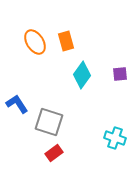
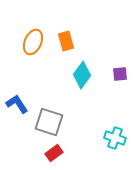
orange ellipse: moved 2 px left; rotated 55 degrees clockwise
